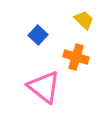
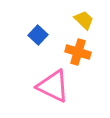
orange cross: moved 2 px right, 5 px up
pink triangle: moved 9 px right, 1 px up; rotated 12 degrees counterclockwise
